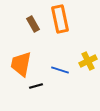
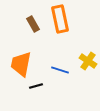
yellow cross: rotated 30 degrees counterclockwise
